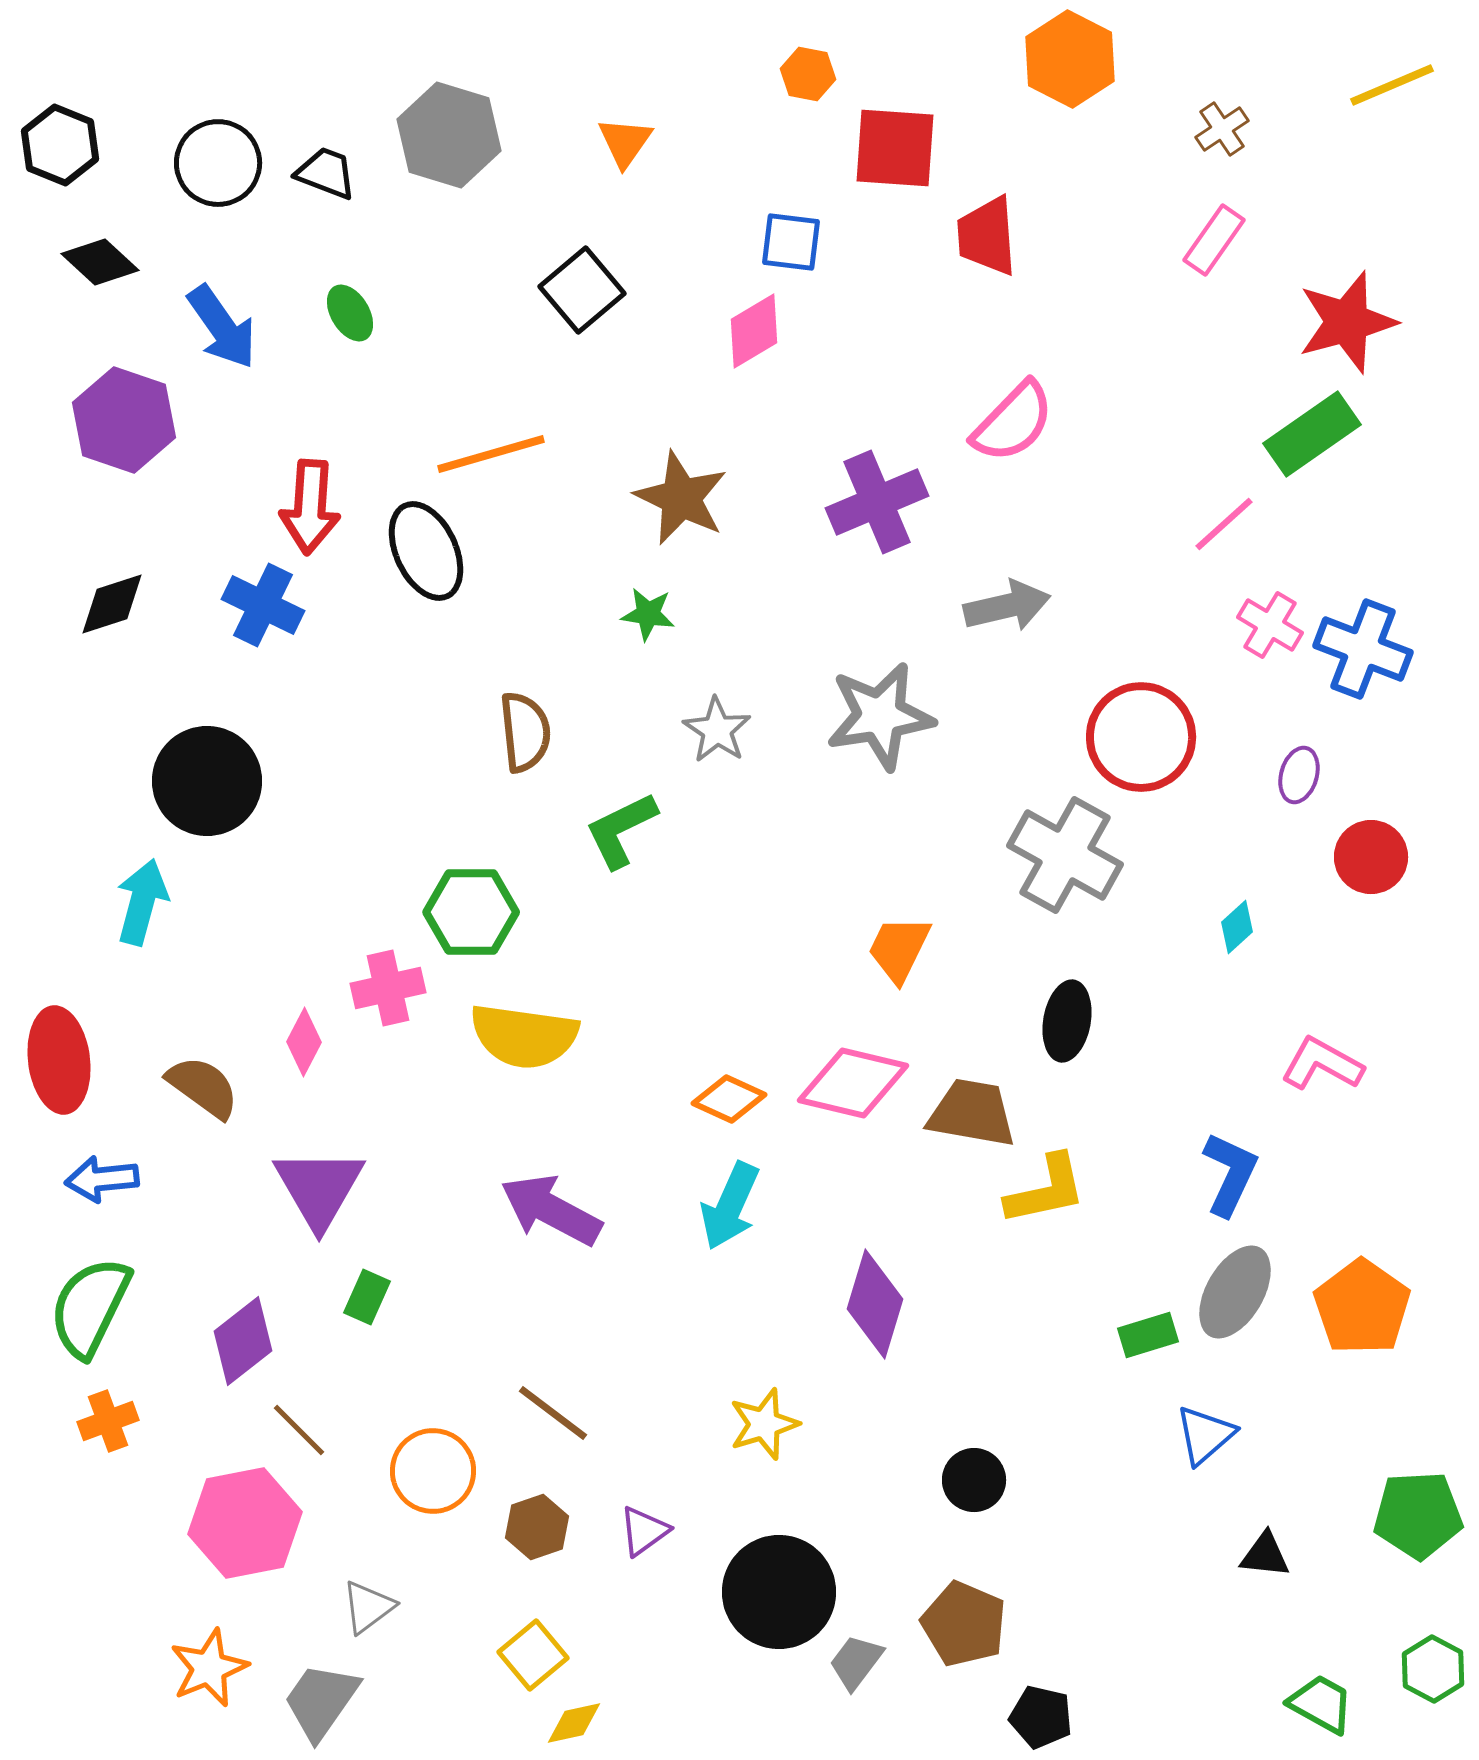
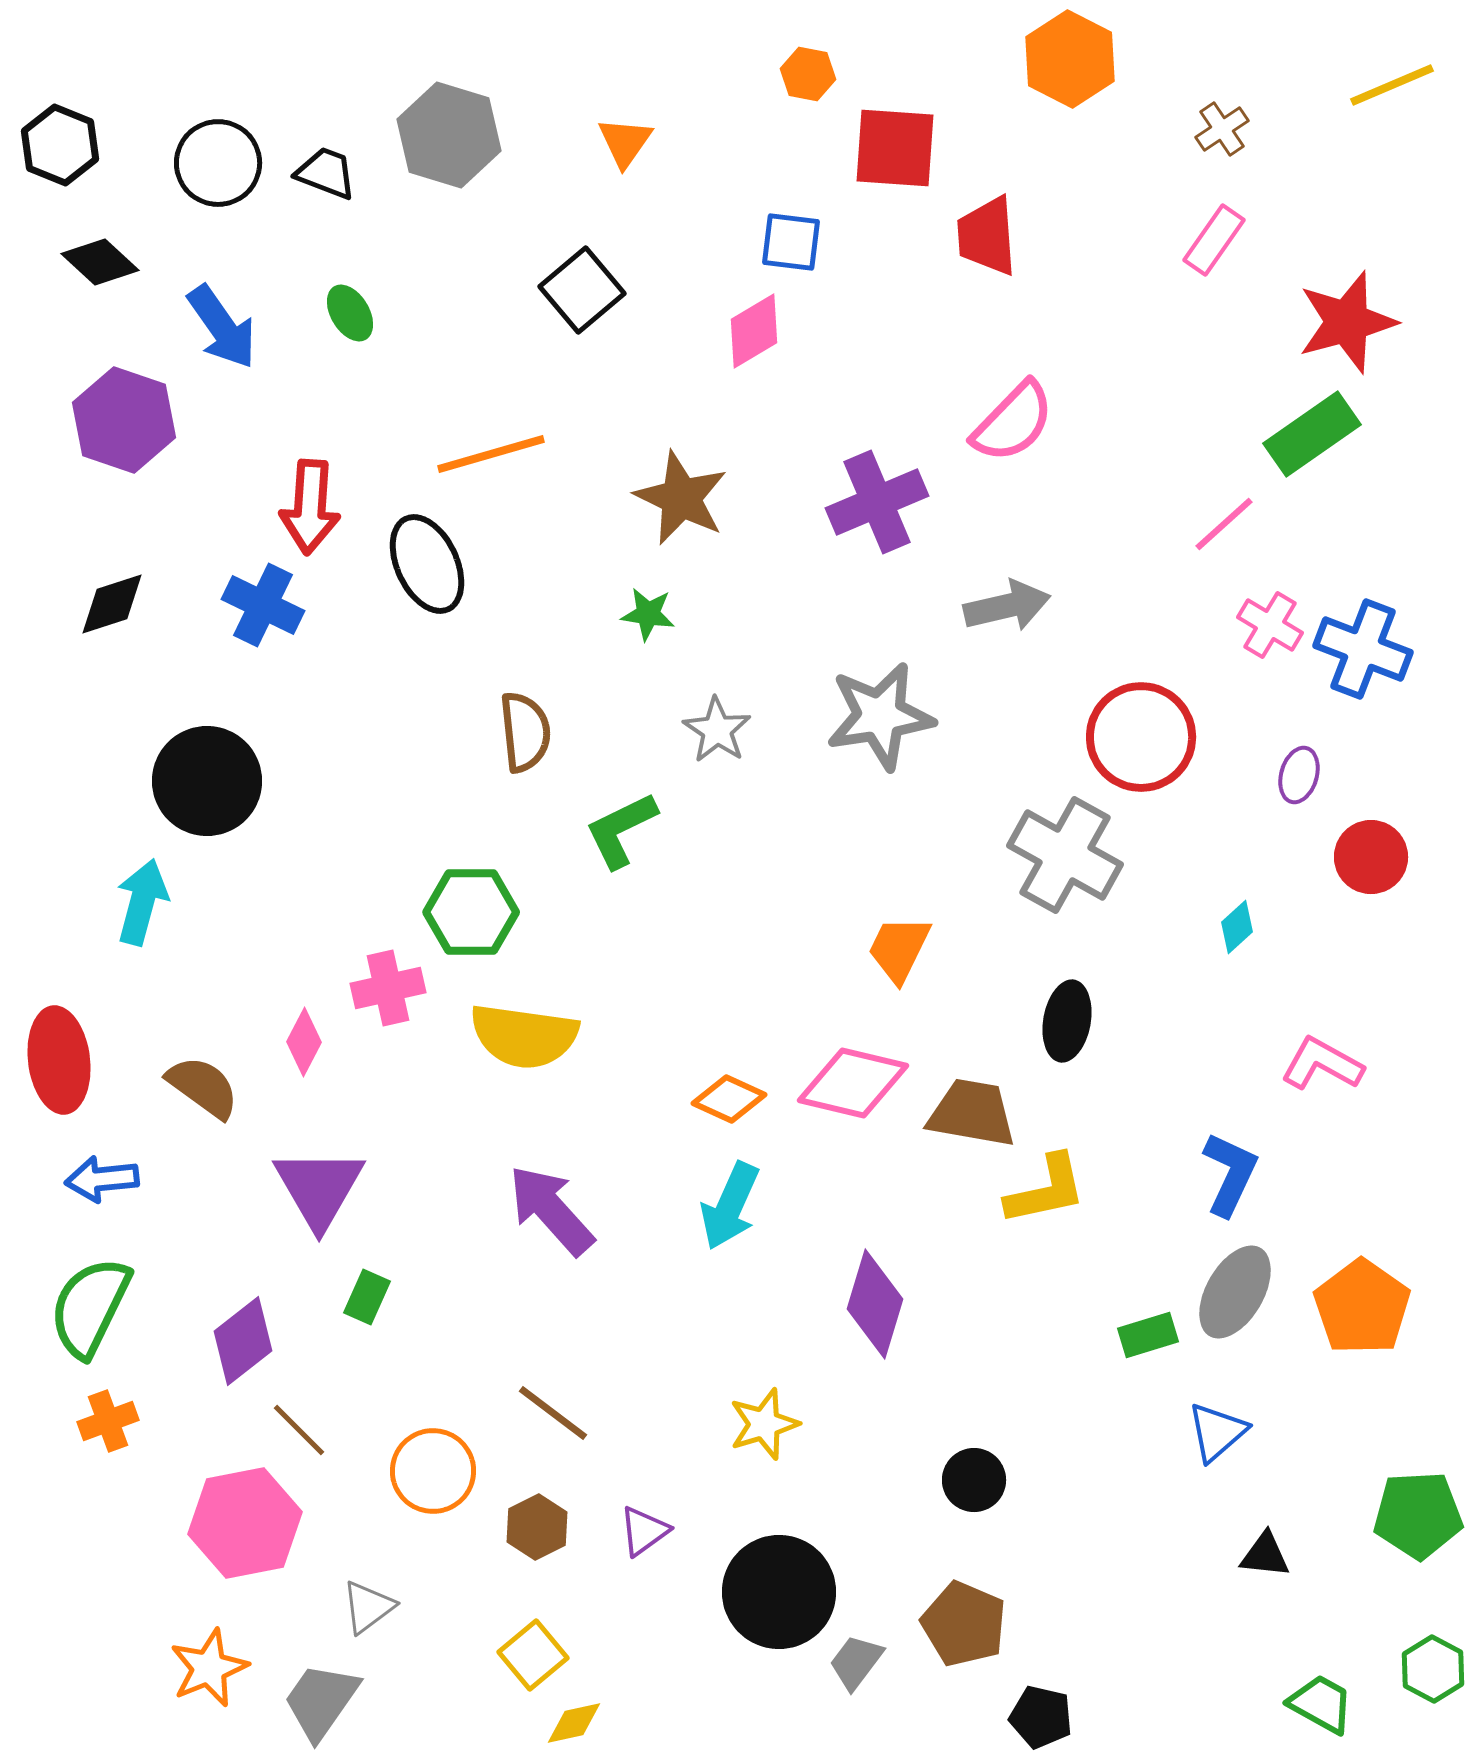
black ellipse at (426, 551): moved 1 px right, 13 px down
purple arrow at (551, 1210): rotated 20 degrees clockwise
blue triangle at (1205, 1435): moved 12 px right, 3 px up
brown hexagon at (537, 1527): rotated 8 degrees counterclockwise
